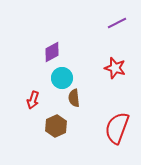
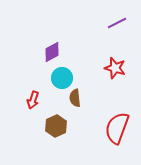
brown semicircle: moved 1 px right
